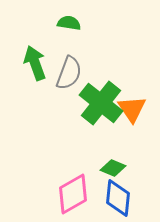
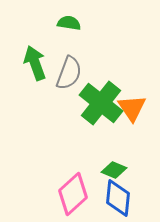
orange triangle: moved 1 px up
green diamond: moved 1 px right, 2 px down
pink diamond: rotated 12 degrees counterclockwise
